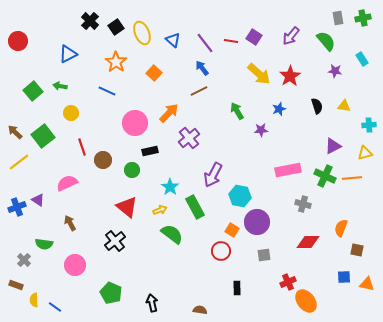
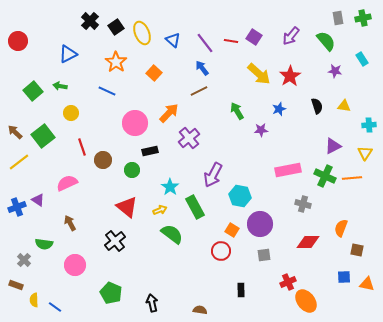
yellow triangle at (365, 153): rotated 42 degrees counterclockwise
purple circle at (257, 222): moved 3 px right, 2 px down
black rectangle at (237, 288): moved 4 px right, 2 px down
